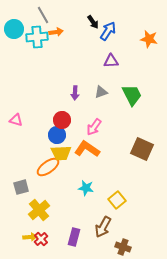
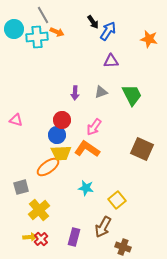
orange arrow: moved 1 px right; rotated 32 degrees clockwise
